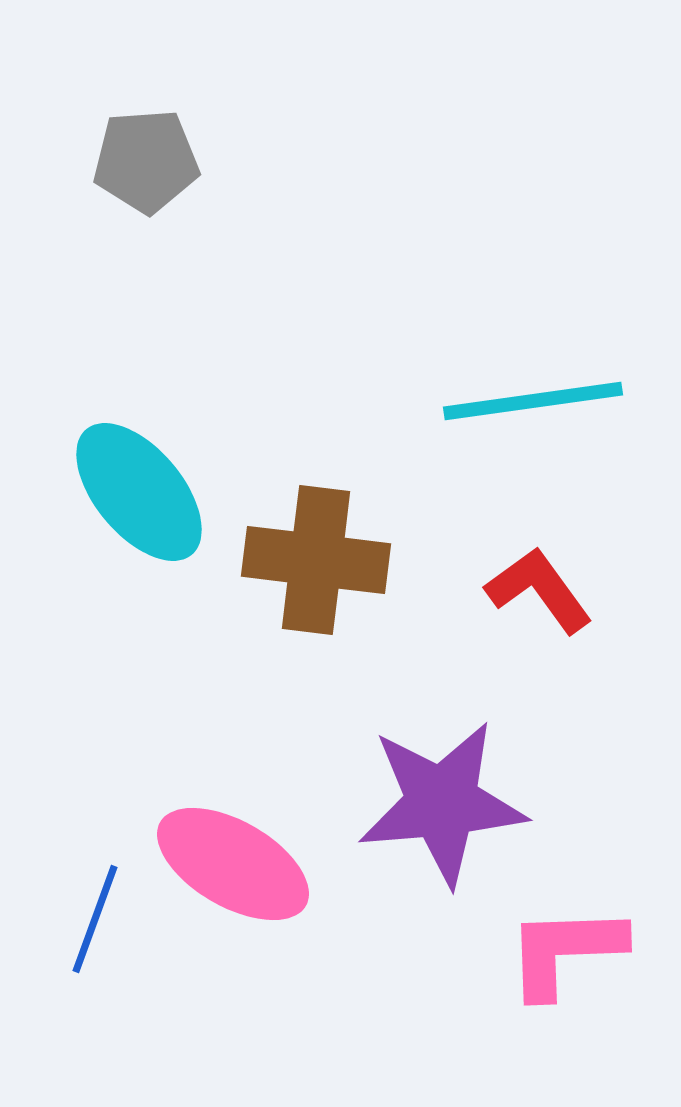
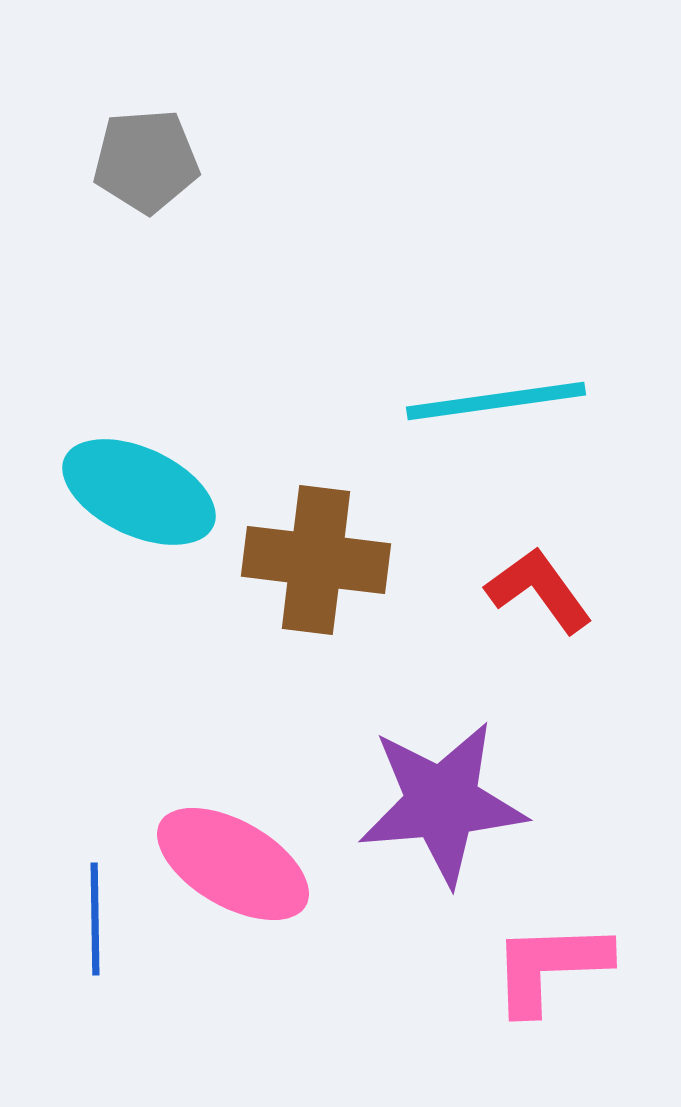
cyan line: moved 37 px left
cyan ellipse: rotated 25 degrees counterclockwise
blue line: rotated 21 degrees counterclockwise
pink L-shape: moved 15 px left, 16 px down
